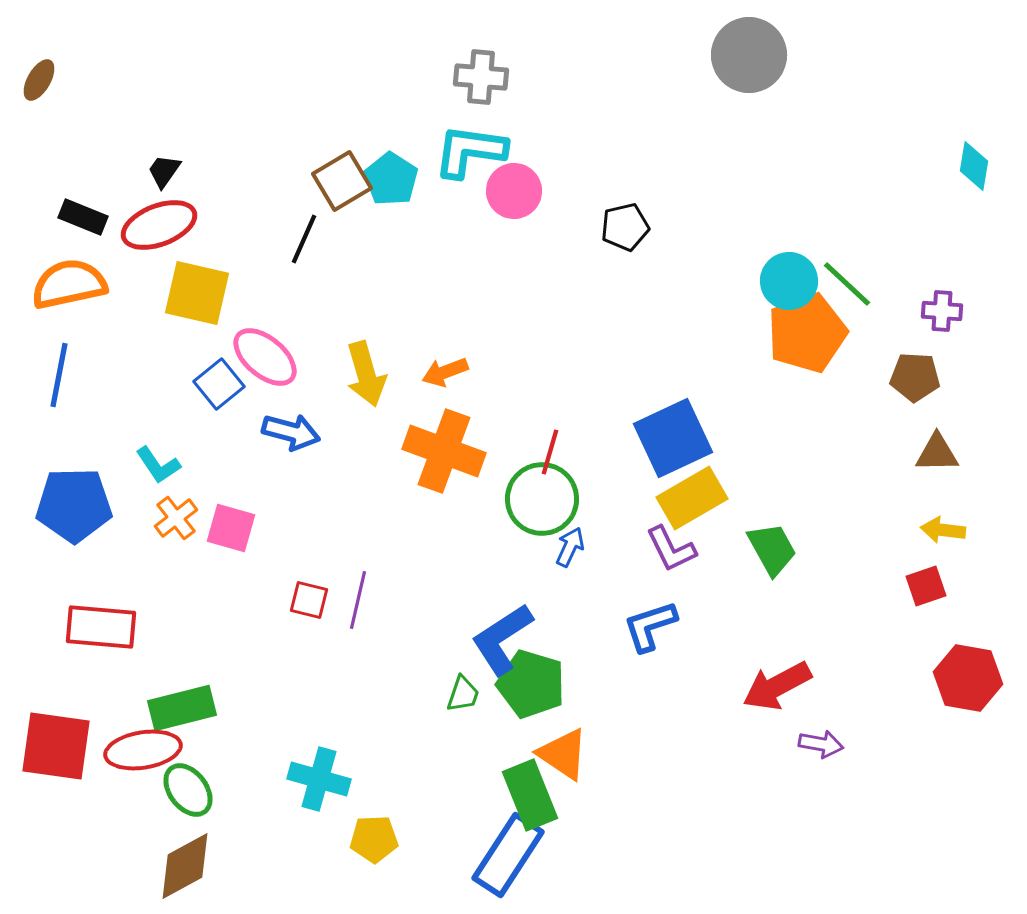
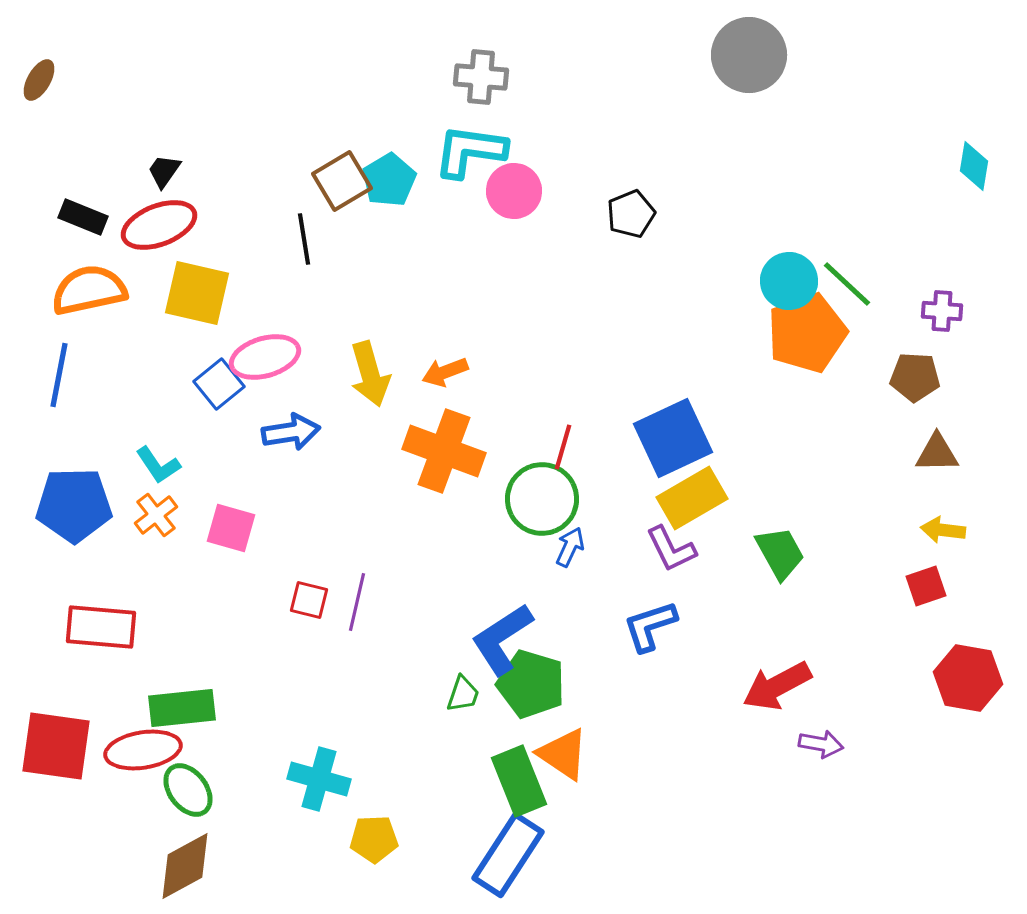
cyan pentagon at (391, 179): moved 2 px left, 1 px down; rotated 8 degrees clockwise
black pentagon at (625, 227): moved 6 px right, 13 px up; rotated 9 degrees counterclockwise
black line at (304, 239): rotated 33 degrees counterclockwise
orange semicircle at (69, 284): moved 20 px right, 6 px down
pink ellipse at (265, 357): rotated 56 degrees counterclockwise
yellow arrow at (366, 374): moved 4 px right
blue arrow at (291, 432): rotated 24 degrees counterclockwise
red line at (550, 452): moved 13 px right, 5 px up
orange cross at (176, 518): moved 20 px left, 3 px up
green trapezoid at (772, 549): moved 8 px right, 4 px down
purple line at (358, 600): moved 1 px left, 2 px down
green rectangle at (182, 708): rotated 8 degrees clockwise
green rectangle at (530, 795): moved 11 px left, 14 px up
